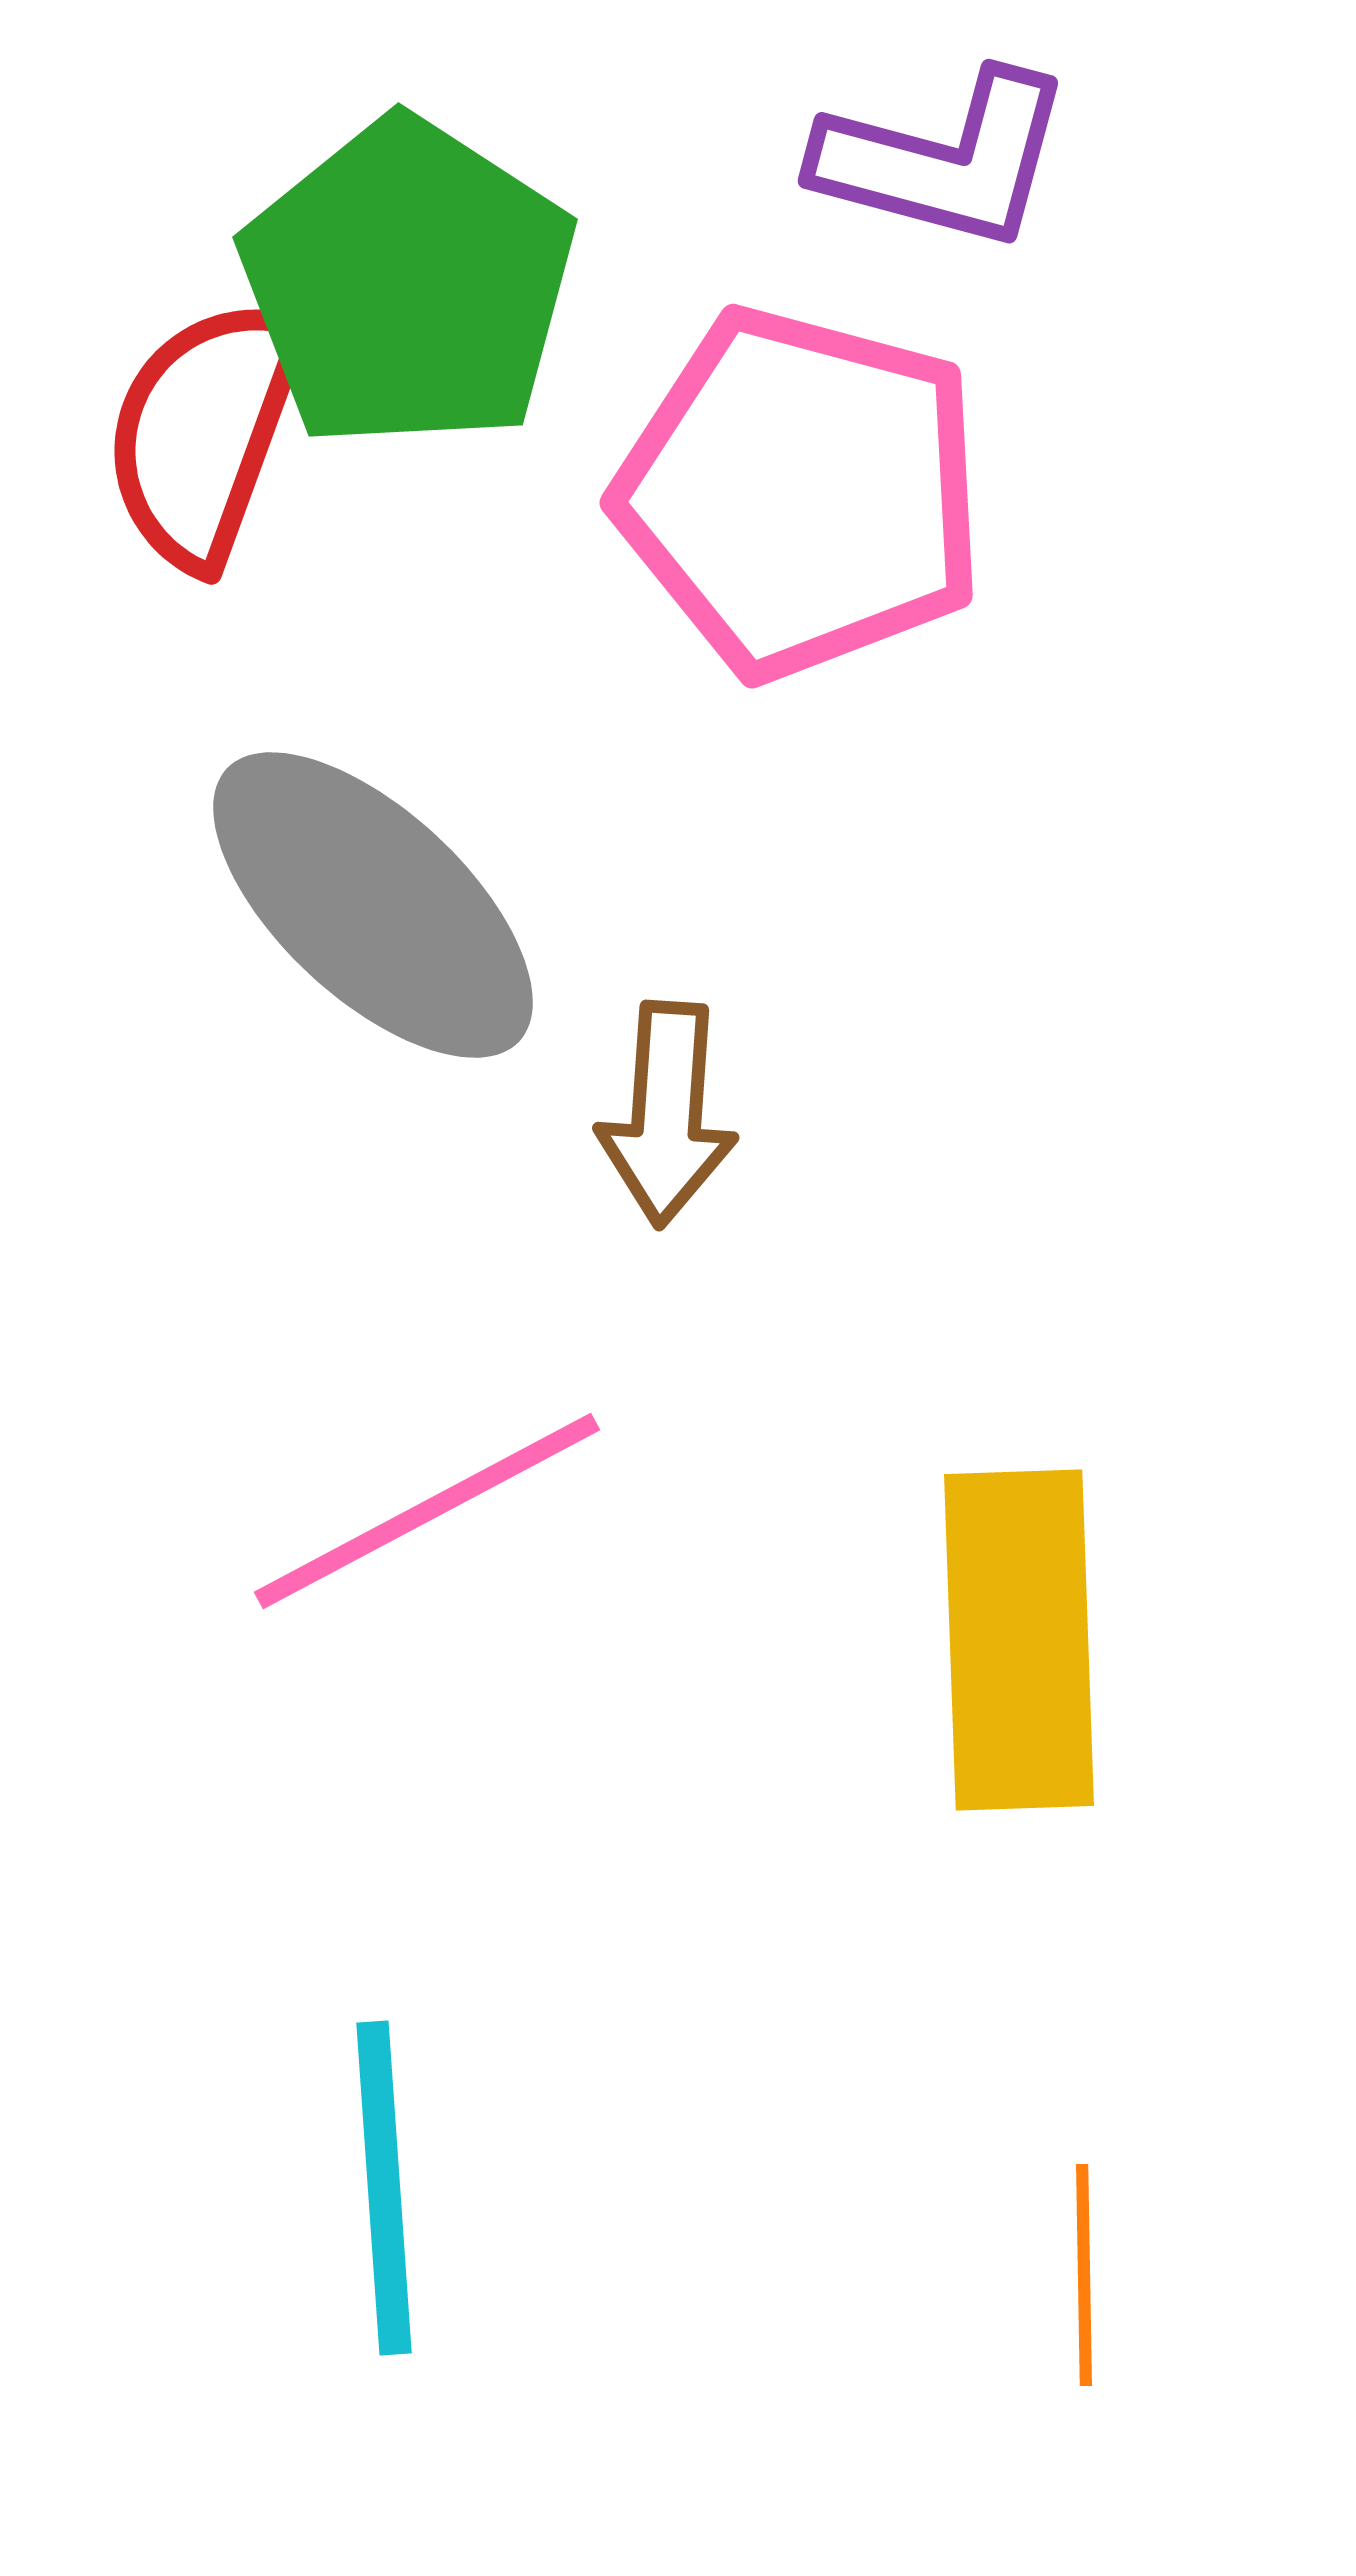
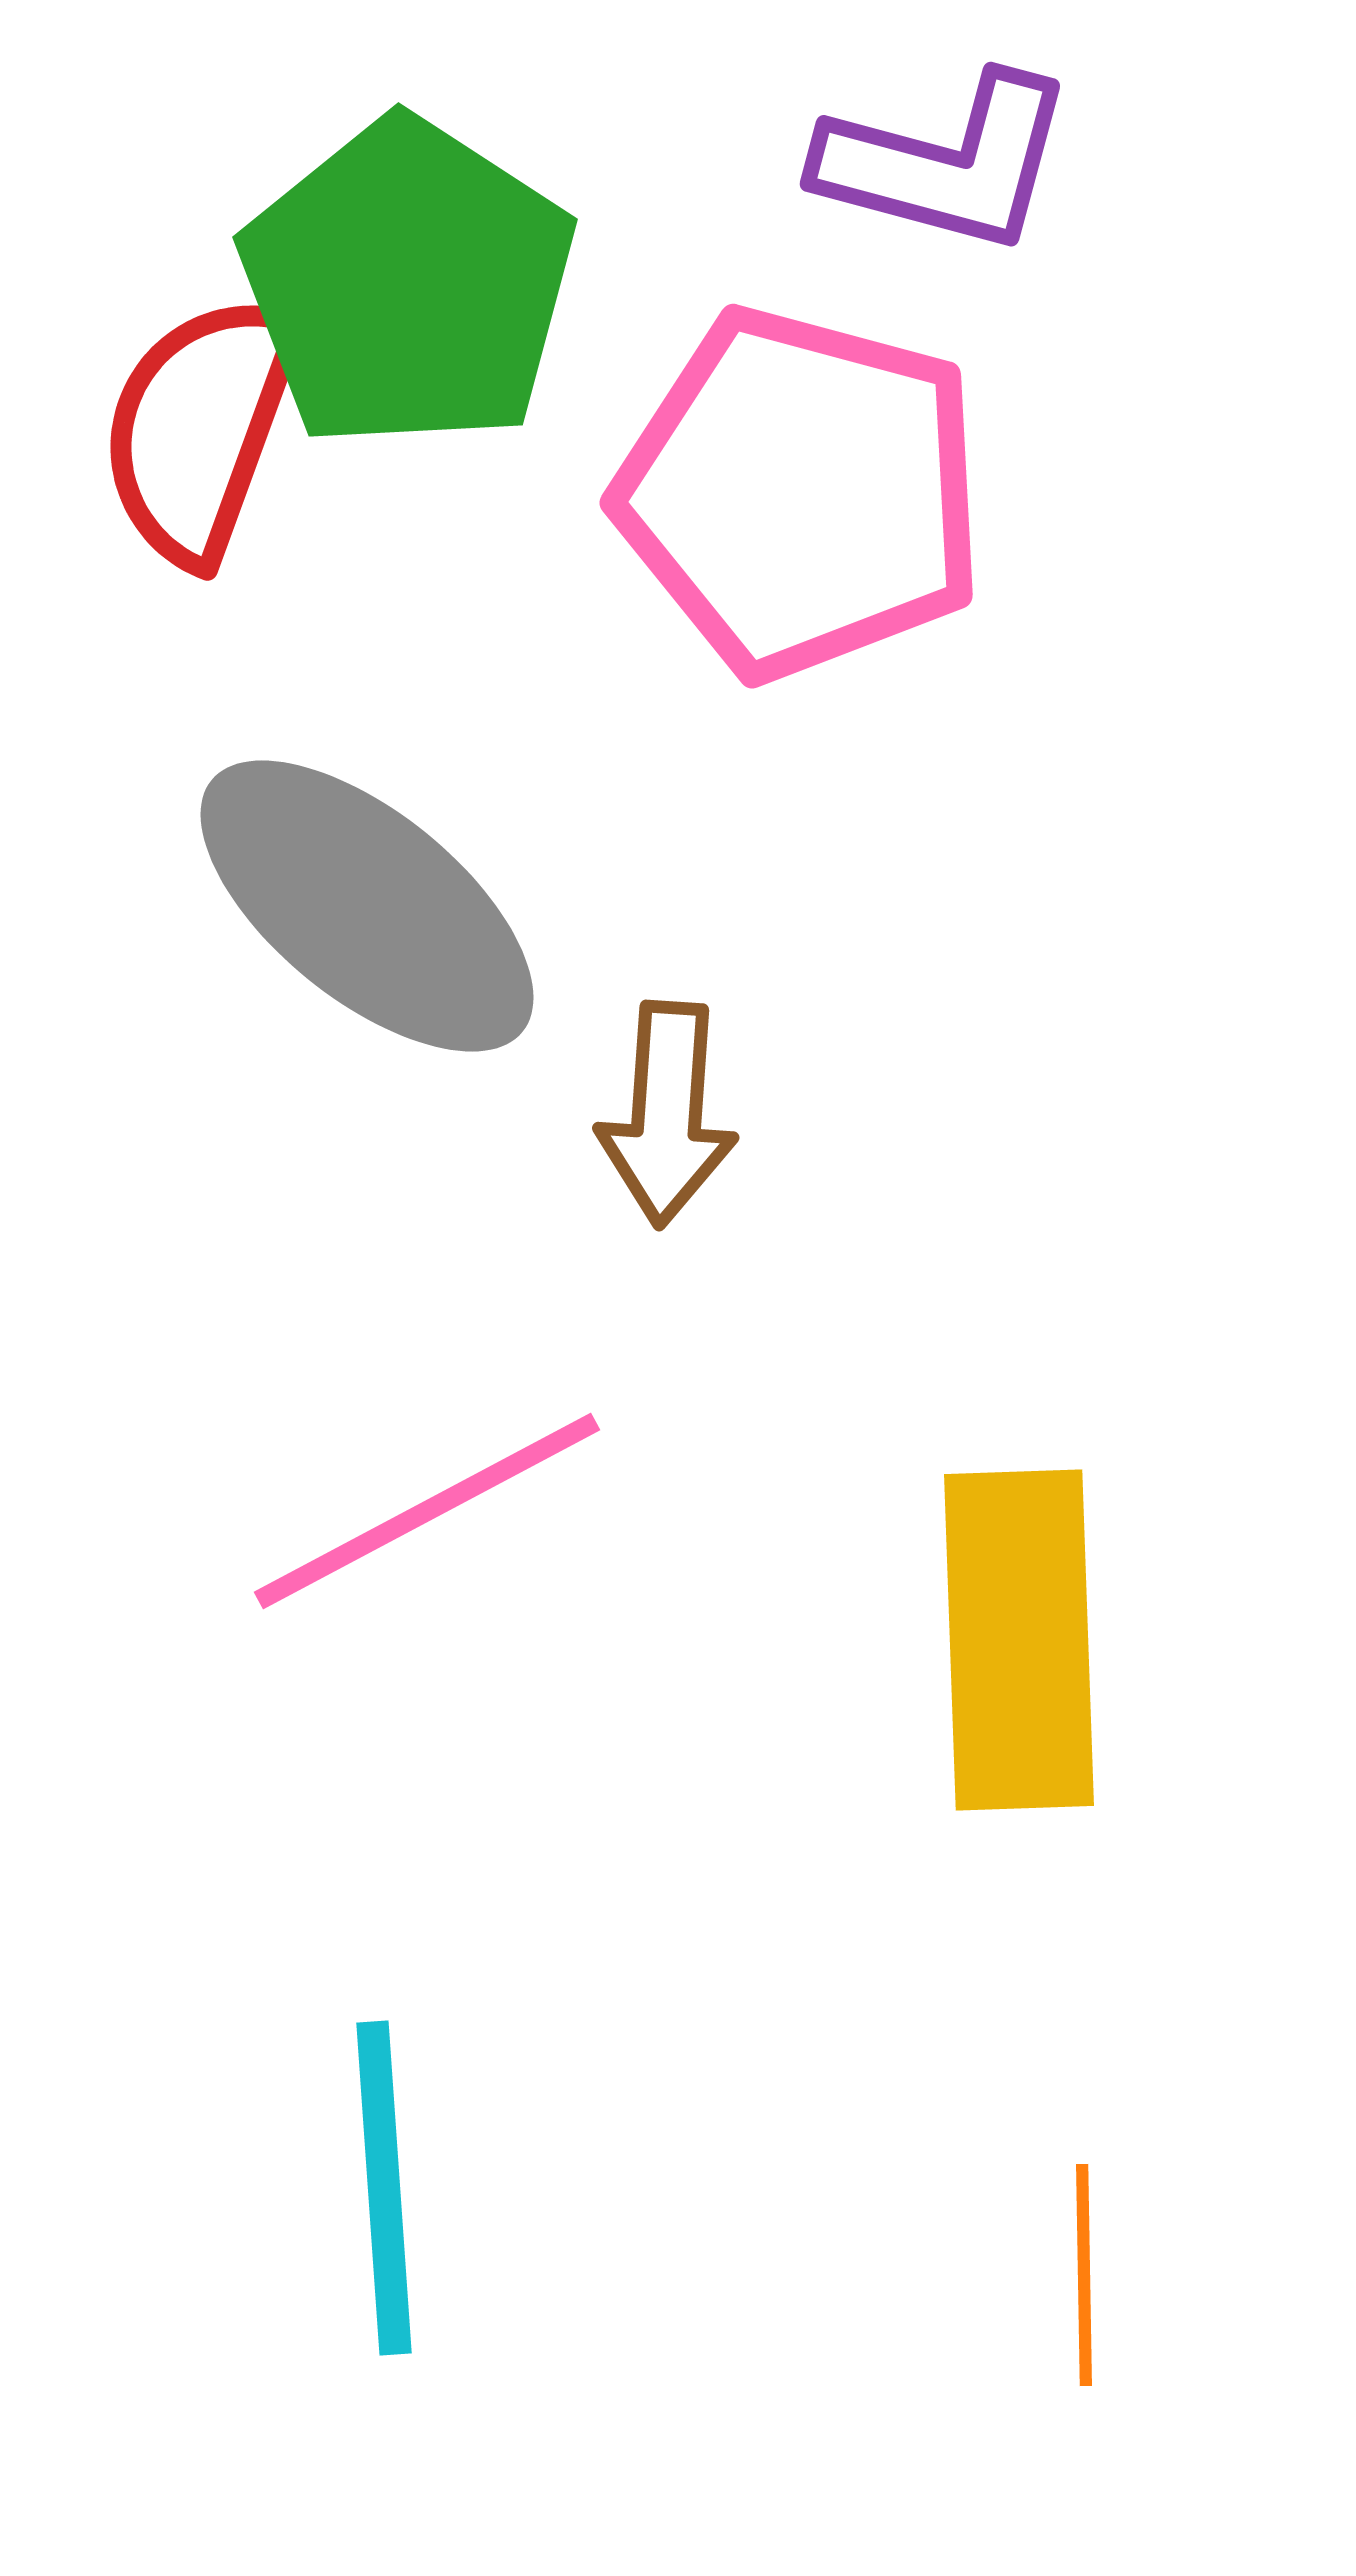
purple L-shape: moved 2 px right, 3 px down
red semicircle: moved 4 px left, 4 px up
gray ellipse: moved 6 px left, 1 px down; rotated 4 degrees counterclockwise
